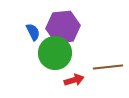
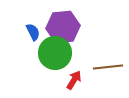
red arrow: rotated 42 degrees counterclockwise
